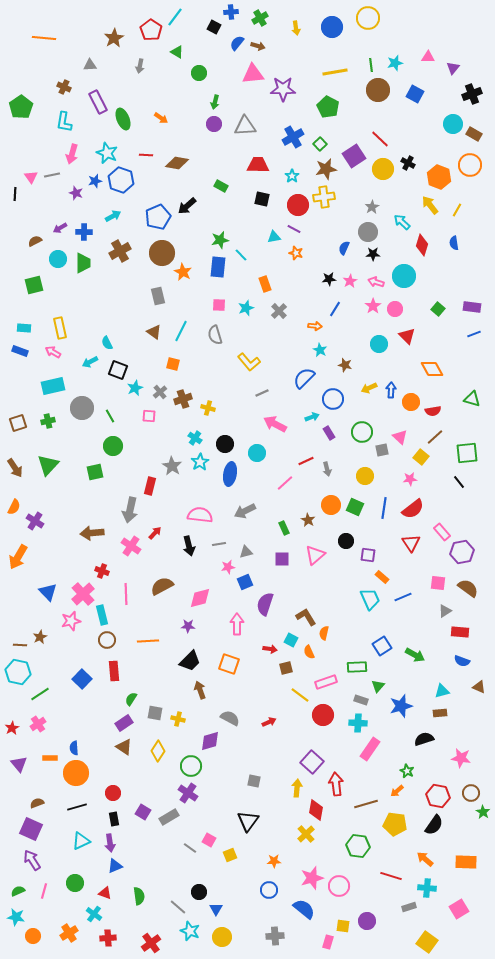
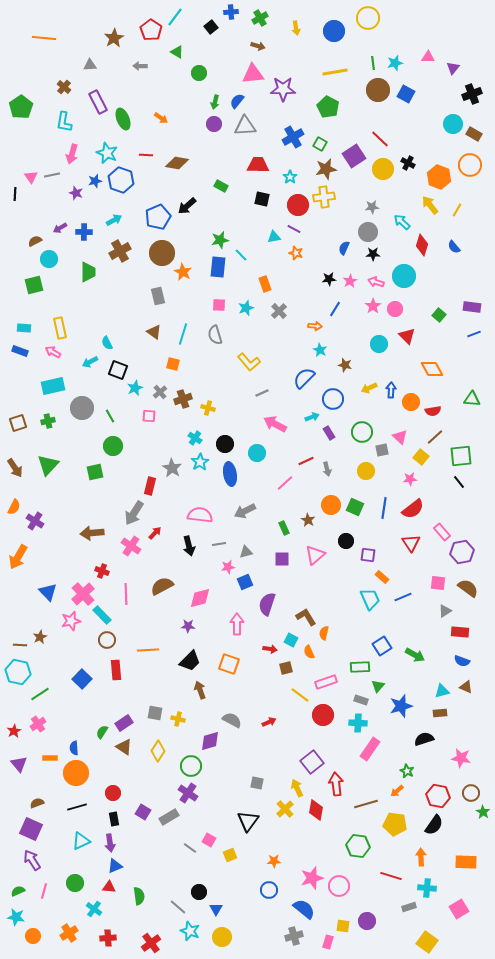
black square at (214, 27): moved 3 px left; rotated 24 degrees clockwise
blue circle at (332, 27): moved 2 px right, 4 px down
blue semicircle at (237, 43): moved 58 px down
green line at (371, 65): moved 2 px right, 2 px up
gray arrow at (140, 66): rotated 80 degrees clockwise
brown cross at (64, 87): rotated 16 degrees clockwise
blue square at (415, 94): moved 9 px left
green square at (320, 144): rotated 16 degrees counterclockwise
cyan star at (292, 176): moved 2 px left, 1 px down
gray star at (372, 207): rotated 24 degrees clockwise
cyan arrow at (113, 216): moved 1 px right, 4 px down
blue semicircle at (454, 243): moved 4 px down; rotated 32 degrees counterclockwise
cyan circle at (58, 259): moved 9 px left
green trapezoid at (83, 263): moved 5 px right, 9 px down
green square at (438, 309): moved 1 px right, 6 px down
cyan line at (181, 331): moved 2 px right, 3 px down; rotated 10 degrees counterclockwise
green triangle at (472, 399): rotated 12 degrees counterclockwise
green square at (467, 453): moved 6 px left, 3 px down
gray star at (172, 466): moved 2 px down
blue ellipse at (230, 474): rotated 20 degrees counterclockwise
yellow circle at (365, 476): moved 1 px right, 5 px up
gray arrow at (130, 510): moved 4 px right, 3 px down; rotated 20 degrees clockwise
purple semicircle at (265, 604): moved 2 px right
cyan rectangle at (102, 615): rotated 30 degrees counterclockwise
orange line at (148, 641): moved 9 px down
green rectangle at (357, 667): moved 3 px right
red rectangle at (114, 671): moved 2 px right, 1 px up
brown triangle at (479, 687): moved 13 px left
green semicircle at (131, 699): moved 29 px left, 33 px down
gray semicircle at (230, 718): moved 2 px right, 2 px down
red star at (12, 728): moved 2 px right, 3 px down
purple square at (312, 762): rotated 10 degrees clockwise
gray square at (254, 781): moved 3 px right, 2 px down
yellow arrow at (297, 788): rotated 30 degrees counterclockwise
yellow cross at (306, 834): moved 21 px left, 25 px up
orange arrow at (425, 859): moved 4 px left, 2 px up; rotated 48 degrees clockwise
red triangle at (105, 893): moved 4 px right, 6 px up; rotated 16 degrees counterclockwise
cyan cross at (94, 914): moved 5 px up
gray cross at (275, 936): moved 19 px right; rotated 12 degrees counterclockwise
